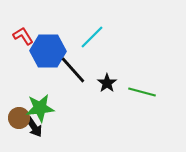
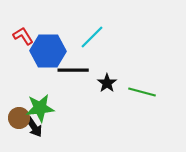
black line: rotated 48 degrees counterclockwise
